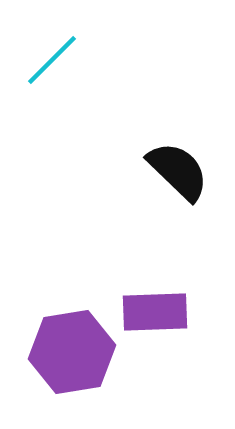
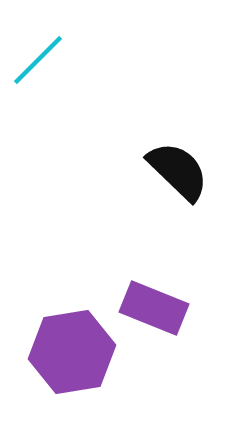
cyan line: moved 14 px left
purple rectangle: moved 1 px left, 4 px up; rotated 24 degrees clockwise
